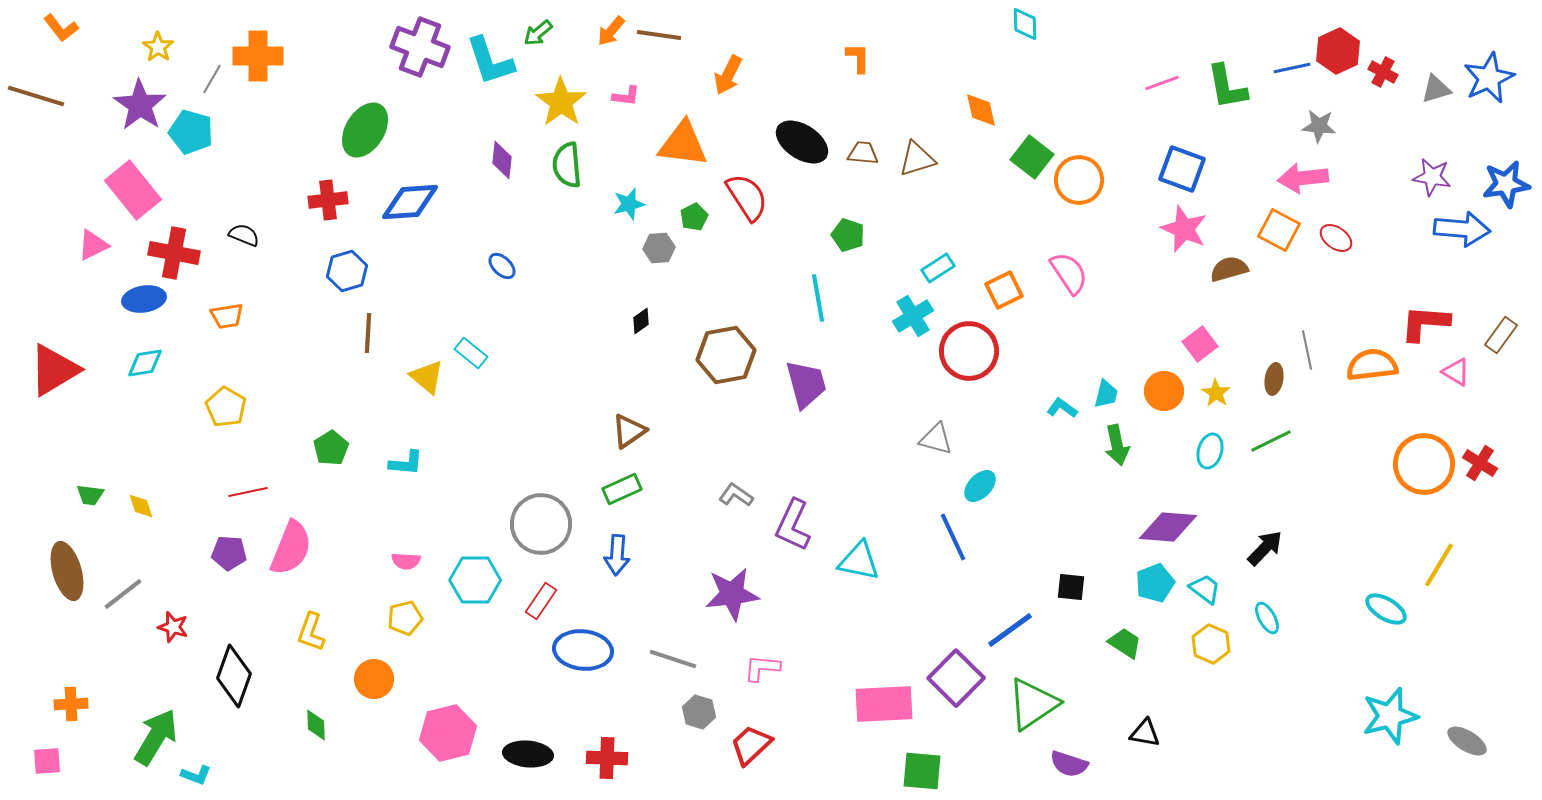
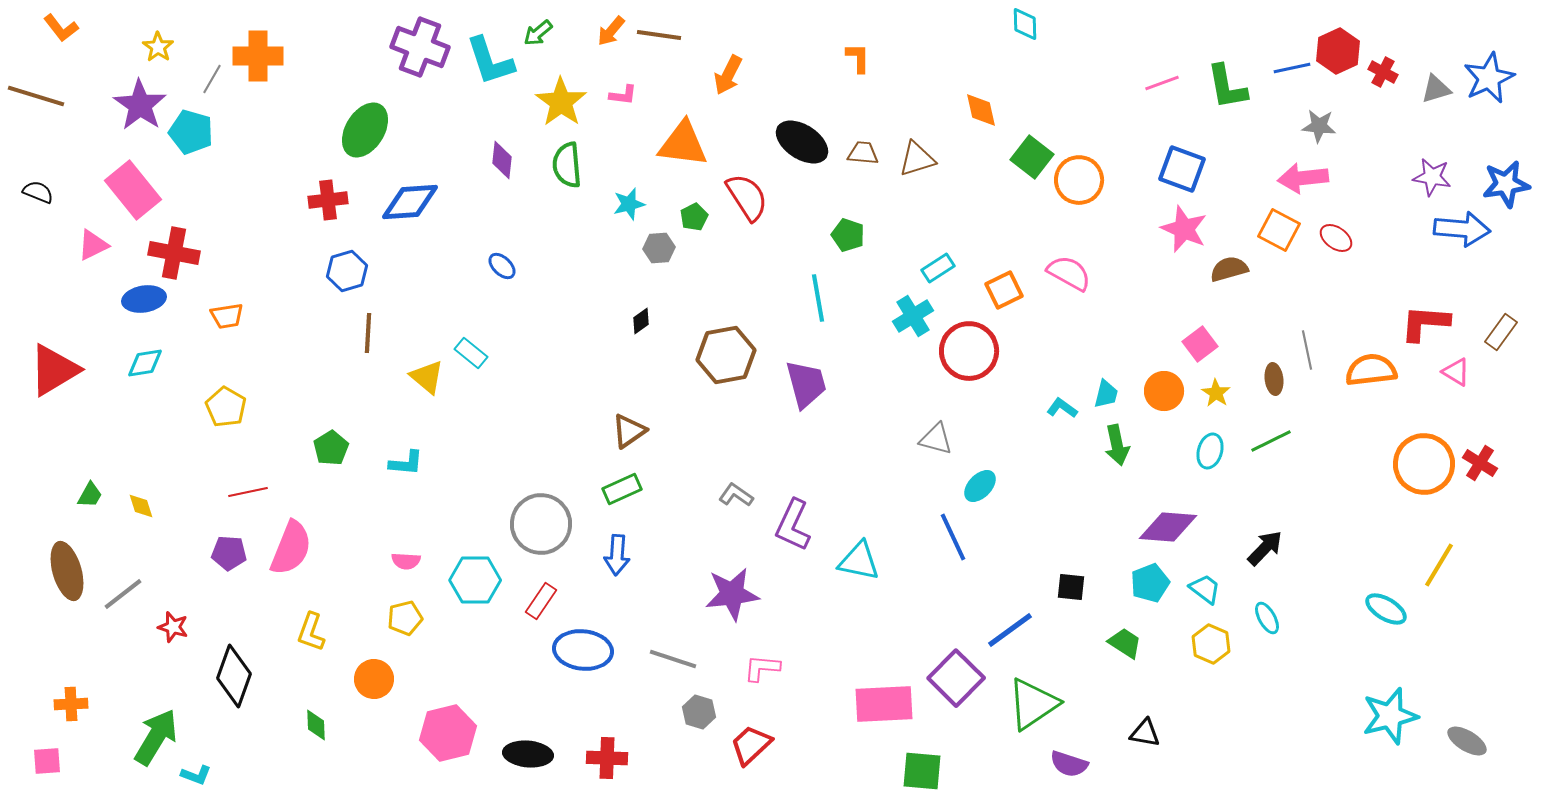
pink L-shape at (626, 96): moved 3 px left, 1 px up
black semicircle at (244, 235): moved 206 px left, 43 px up
pink semicircle at (1069, 273): rotated 27 degrees counterclockwise
brown rectangle at (1501, 335): moved 3 px up
orange semicircle at (1372, 365): moved 1 px left, 5 px down
brown ellipse at (1274, 379): rotated 16 degrees counterclockwise
green trapezoid at (90, 495): rotated 68 degrees counterclockwise
cyan pentagon at (1155, 583): moved 5 px left
